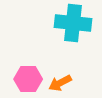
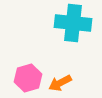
pink hexagon: moved 1 px up; rotated 16 degrees counterclockwise
